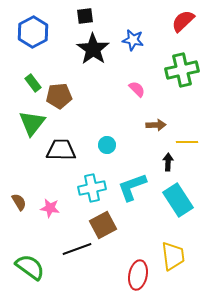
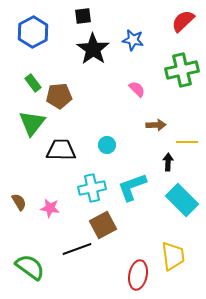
black square: moved 2 px left
cyan rectangle: moved 4 px right; rotated 12 degrees counterclockwise
